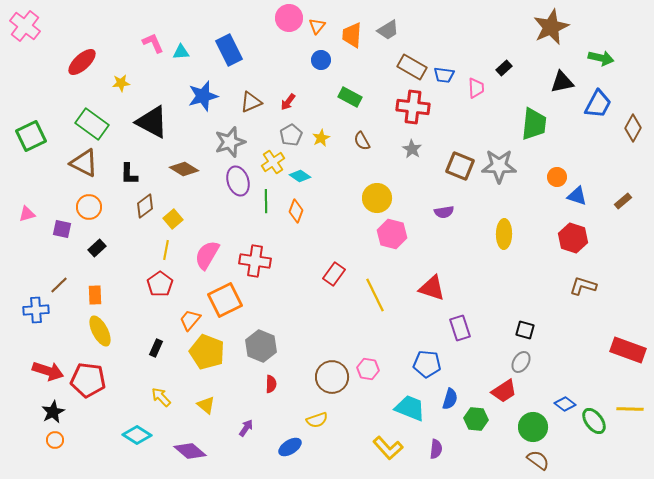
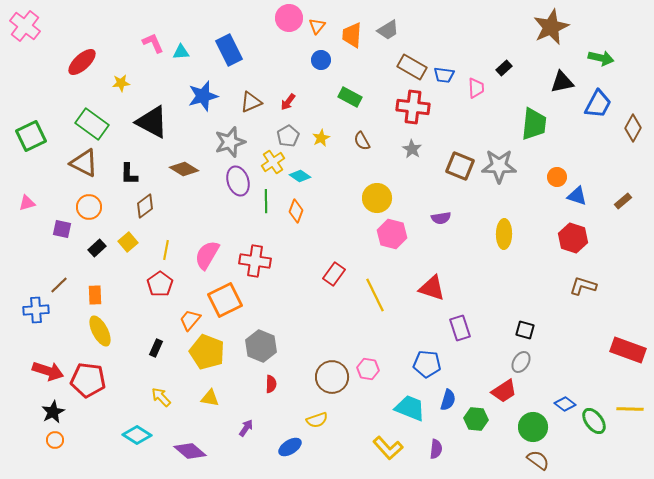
gray pentagon at (291, 135): moved 3 px left, 1 px down
purple semicircle at (444, 212): moved 3 px left, 6 px down
pink triangle at (27, 214): moved 11 px up
yellow square at (173, 219): moved 45 px left, 23 px down
blue semicircle at (450, 399): moved 2 px left, 1 px down
yellow triangle at (206, 405): moved 4 px right, 7 px up; rotated 30 degrees counterclockwise
